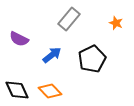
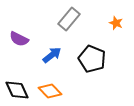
black pentagon: rotated 24 degrees counterclockwise
